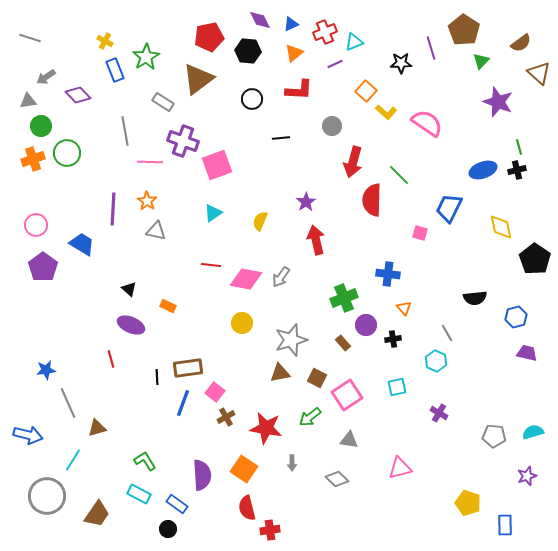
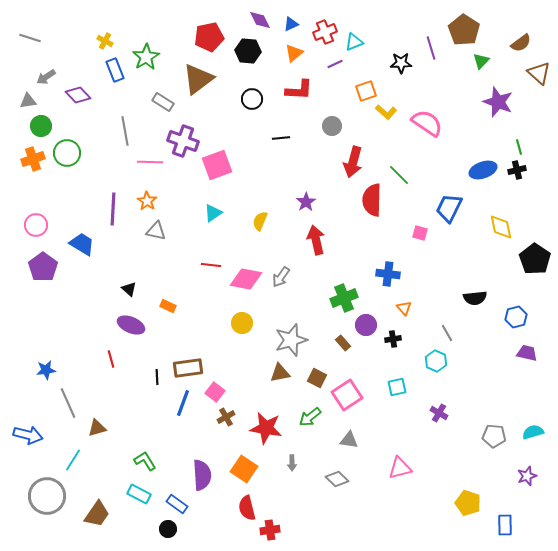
orange square at (366, 91): rotated 30 degrees clockwise
